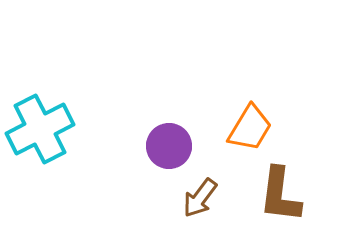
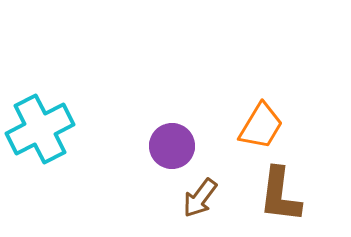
orange trapezoid: moved 11 px right, 2 px up
purple circle: moved 3 px right
